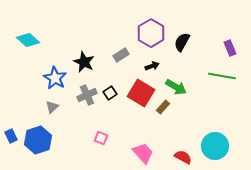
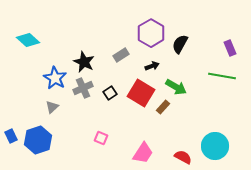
black semicircle: moved 2 px left, 2 px down
gray cross: moved 4 px left, 7 px up
pink trapezoid: rotated 75 degrees clockwise
